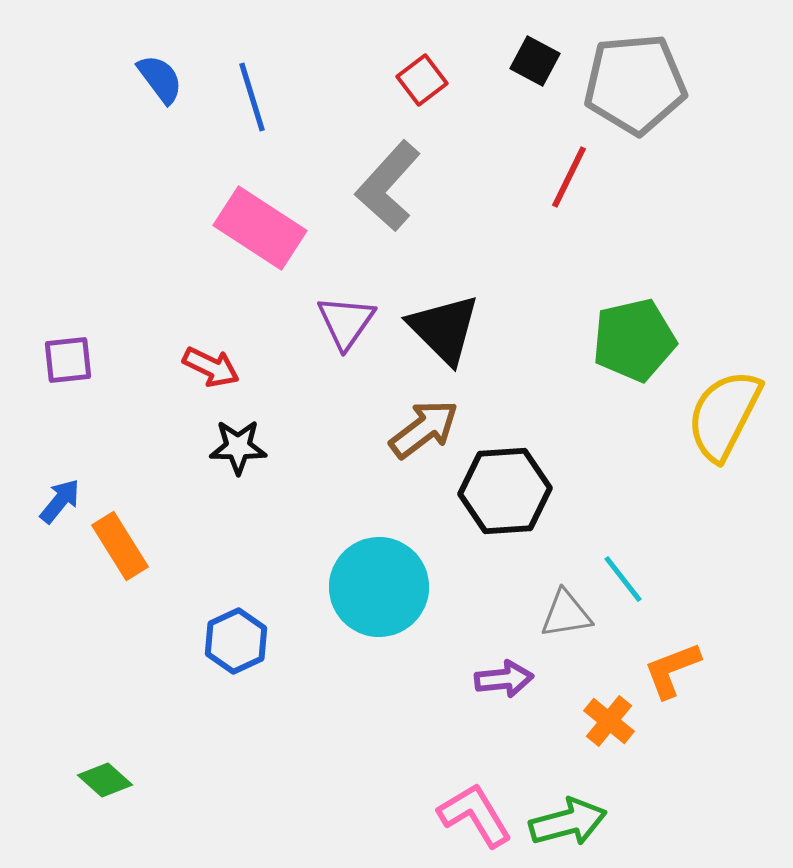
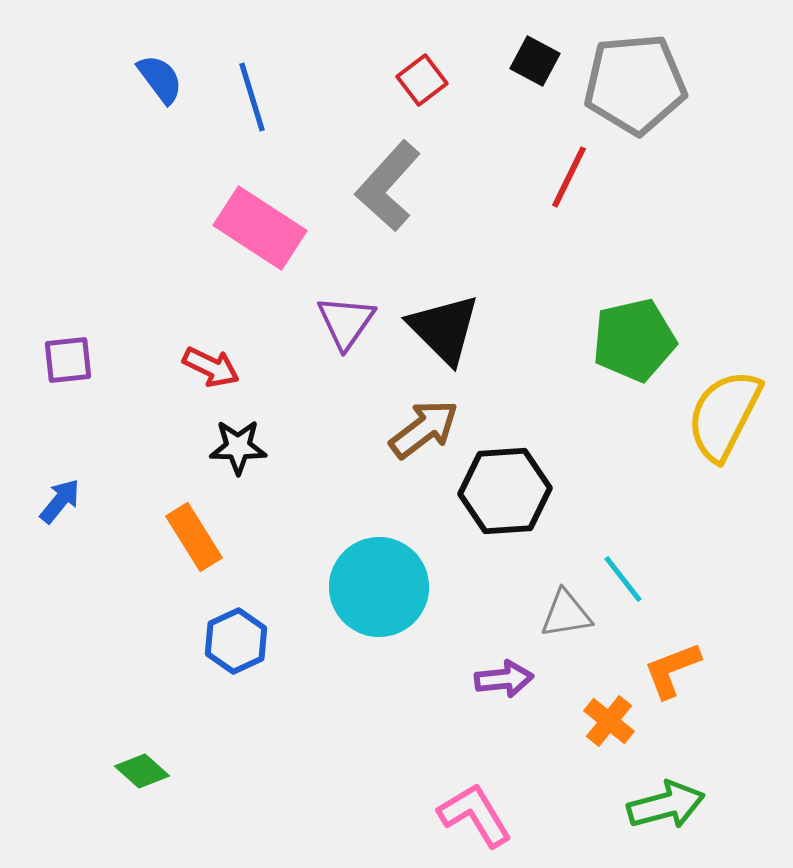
orange rectangle: moved 74 px right, 9 px up
green diamond: moved 37 px right, 9 px up
green arrow: moved 98 px right, 17 px up
